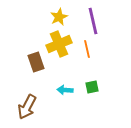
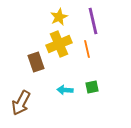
brown arrow: moved 6 px left, 4 px up
